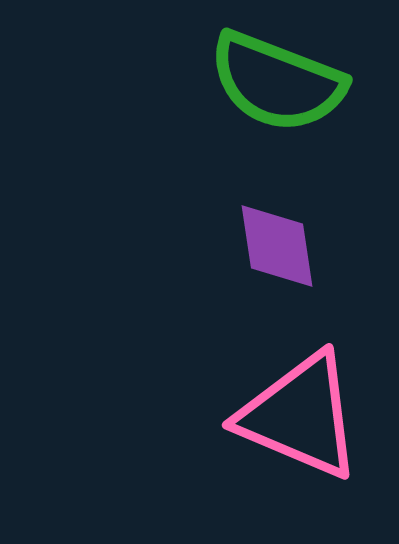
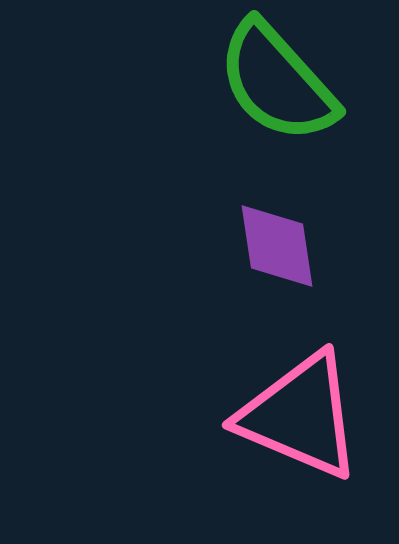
green semicircle: rotated 27 degrees clockwise
